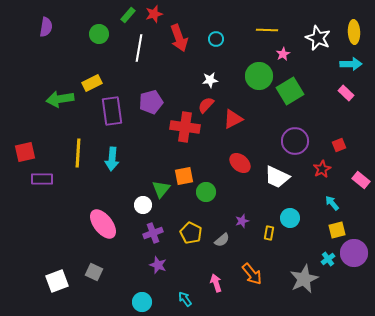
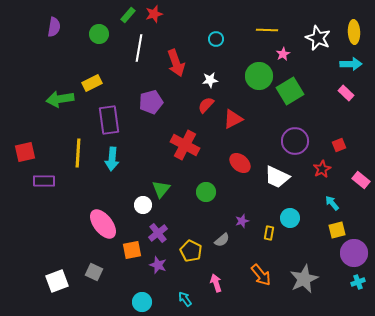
purple semicircle at (46, 27): moved 8 px right
red arrow at (179, 38): moved 3 px left, 25 px down
purple rectangle at (112, 111): moved 3 px left, 9 px down
red cross at (185, 127): moved 18 px down; rotated 20 degrees clockwise
orange square at (184, 176): moved 52 px left, 74 px down
purple rectangle at (42, 179): moved 2 px right, 2 px down
purple cross at (153, 233): moved 5 px right; rotated 18 degrees counterclockwise
yellow pentagon at (191, 233): moved 18 px down
cyan cross at (328, 259): moved 30 px right, 23 px down; rotated 16 degrees clockwise
orange arrow at (252, 274): moved 9 px right, 1 px down
